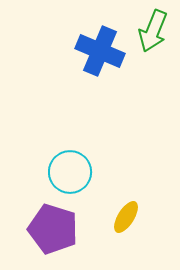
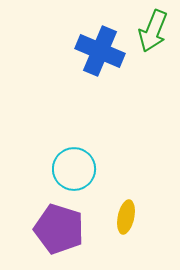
cyan circle: moved 4 px right, 3 px up
yellow ellipse: rotated 20 degrees counterclockwise
purple pentagon: moved 6 px right
